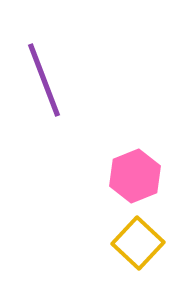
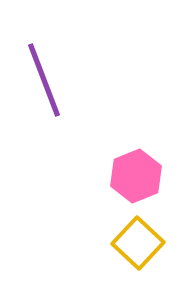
pink hexagon: moved 1 px right
